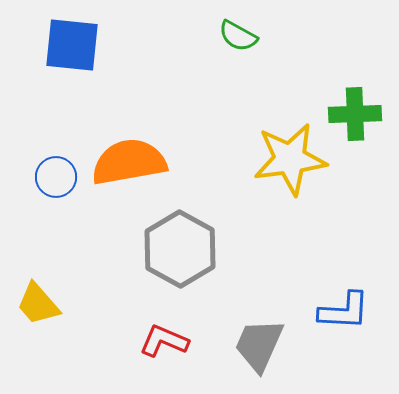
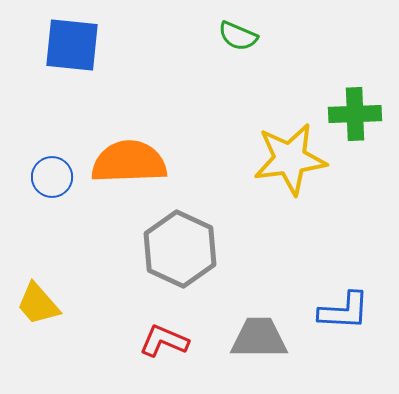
green semicircle: rotated 6 degrees counterclockwise
orange semicircle: rotated 8 degrees clockwise
blue circle: moved 4 px left
gray hexagon: rotated 4 degrees counterclockwise
gray trapezoid: moved 7 px up; rotated 66 degrees clockwise
